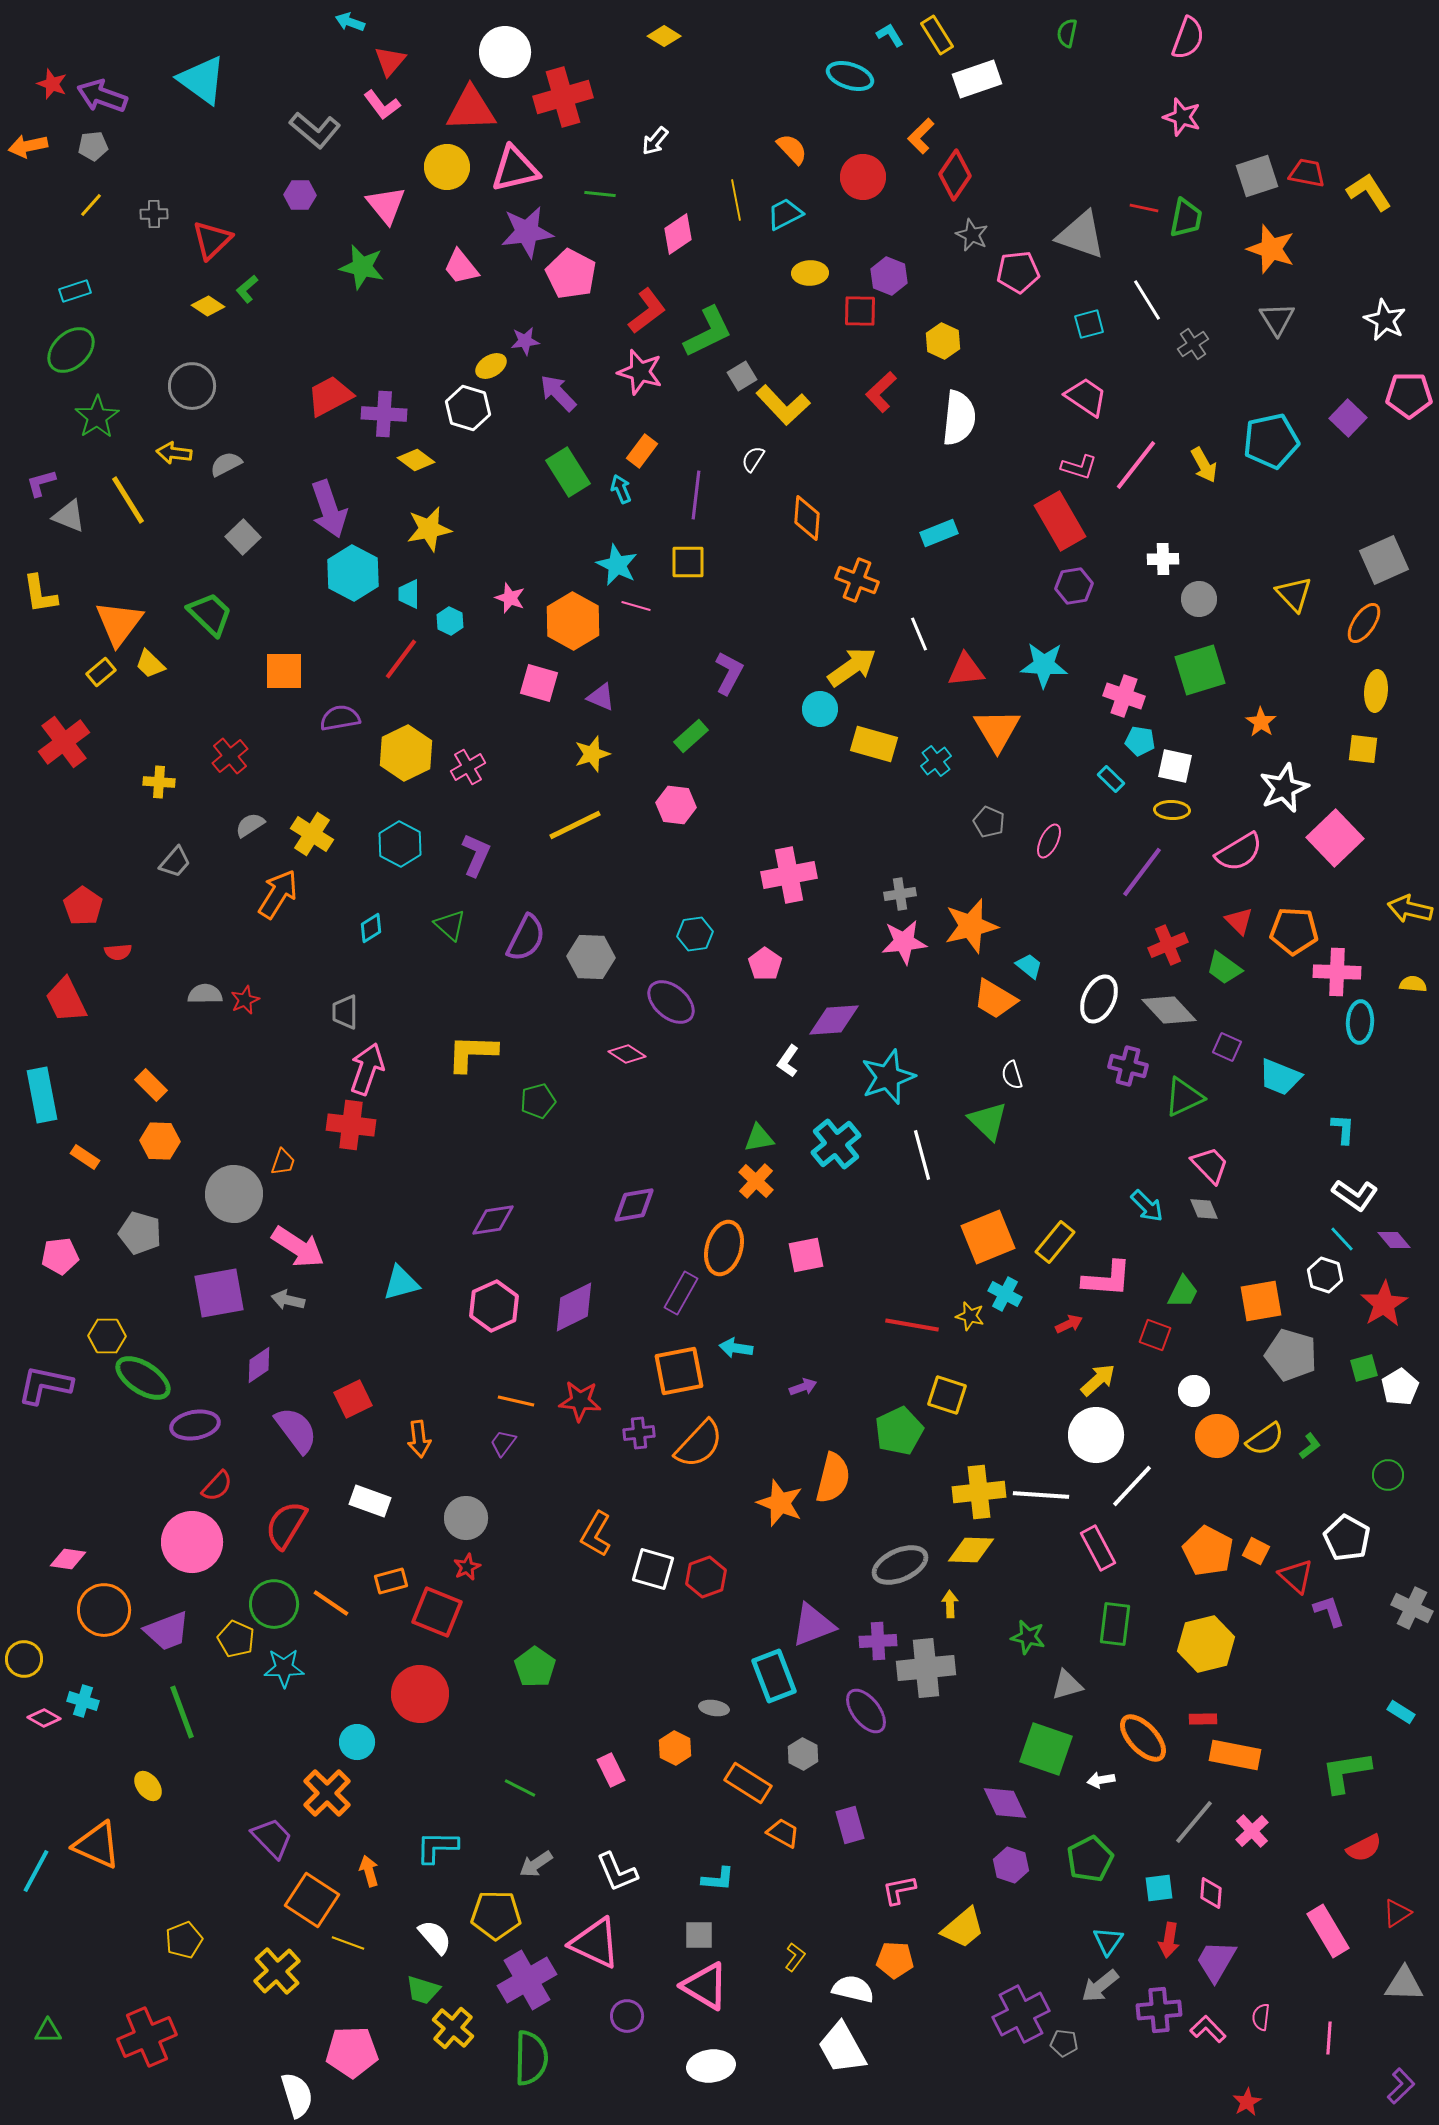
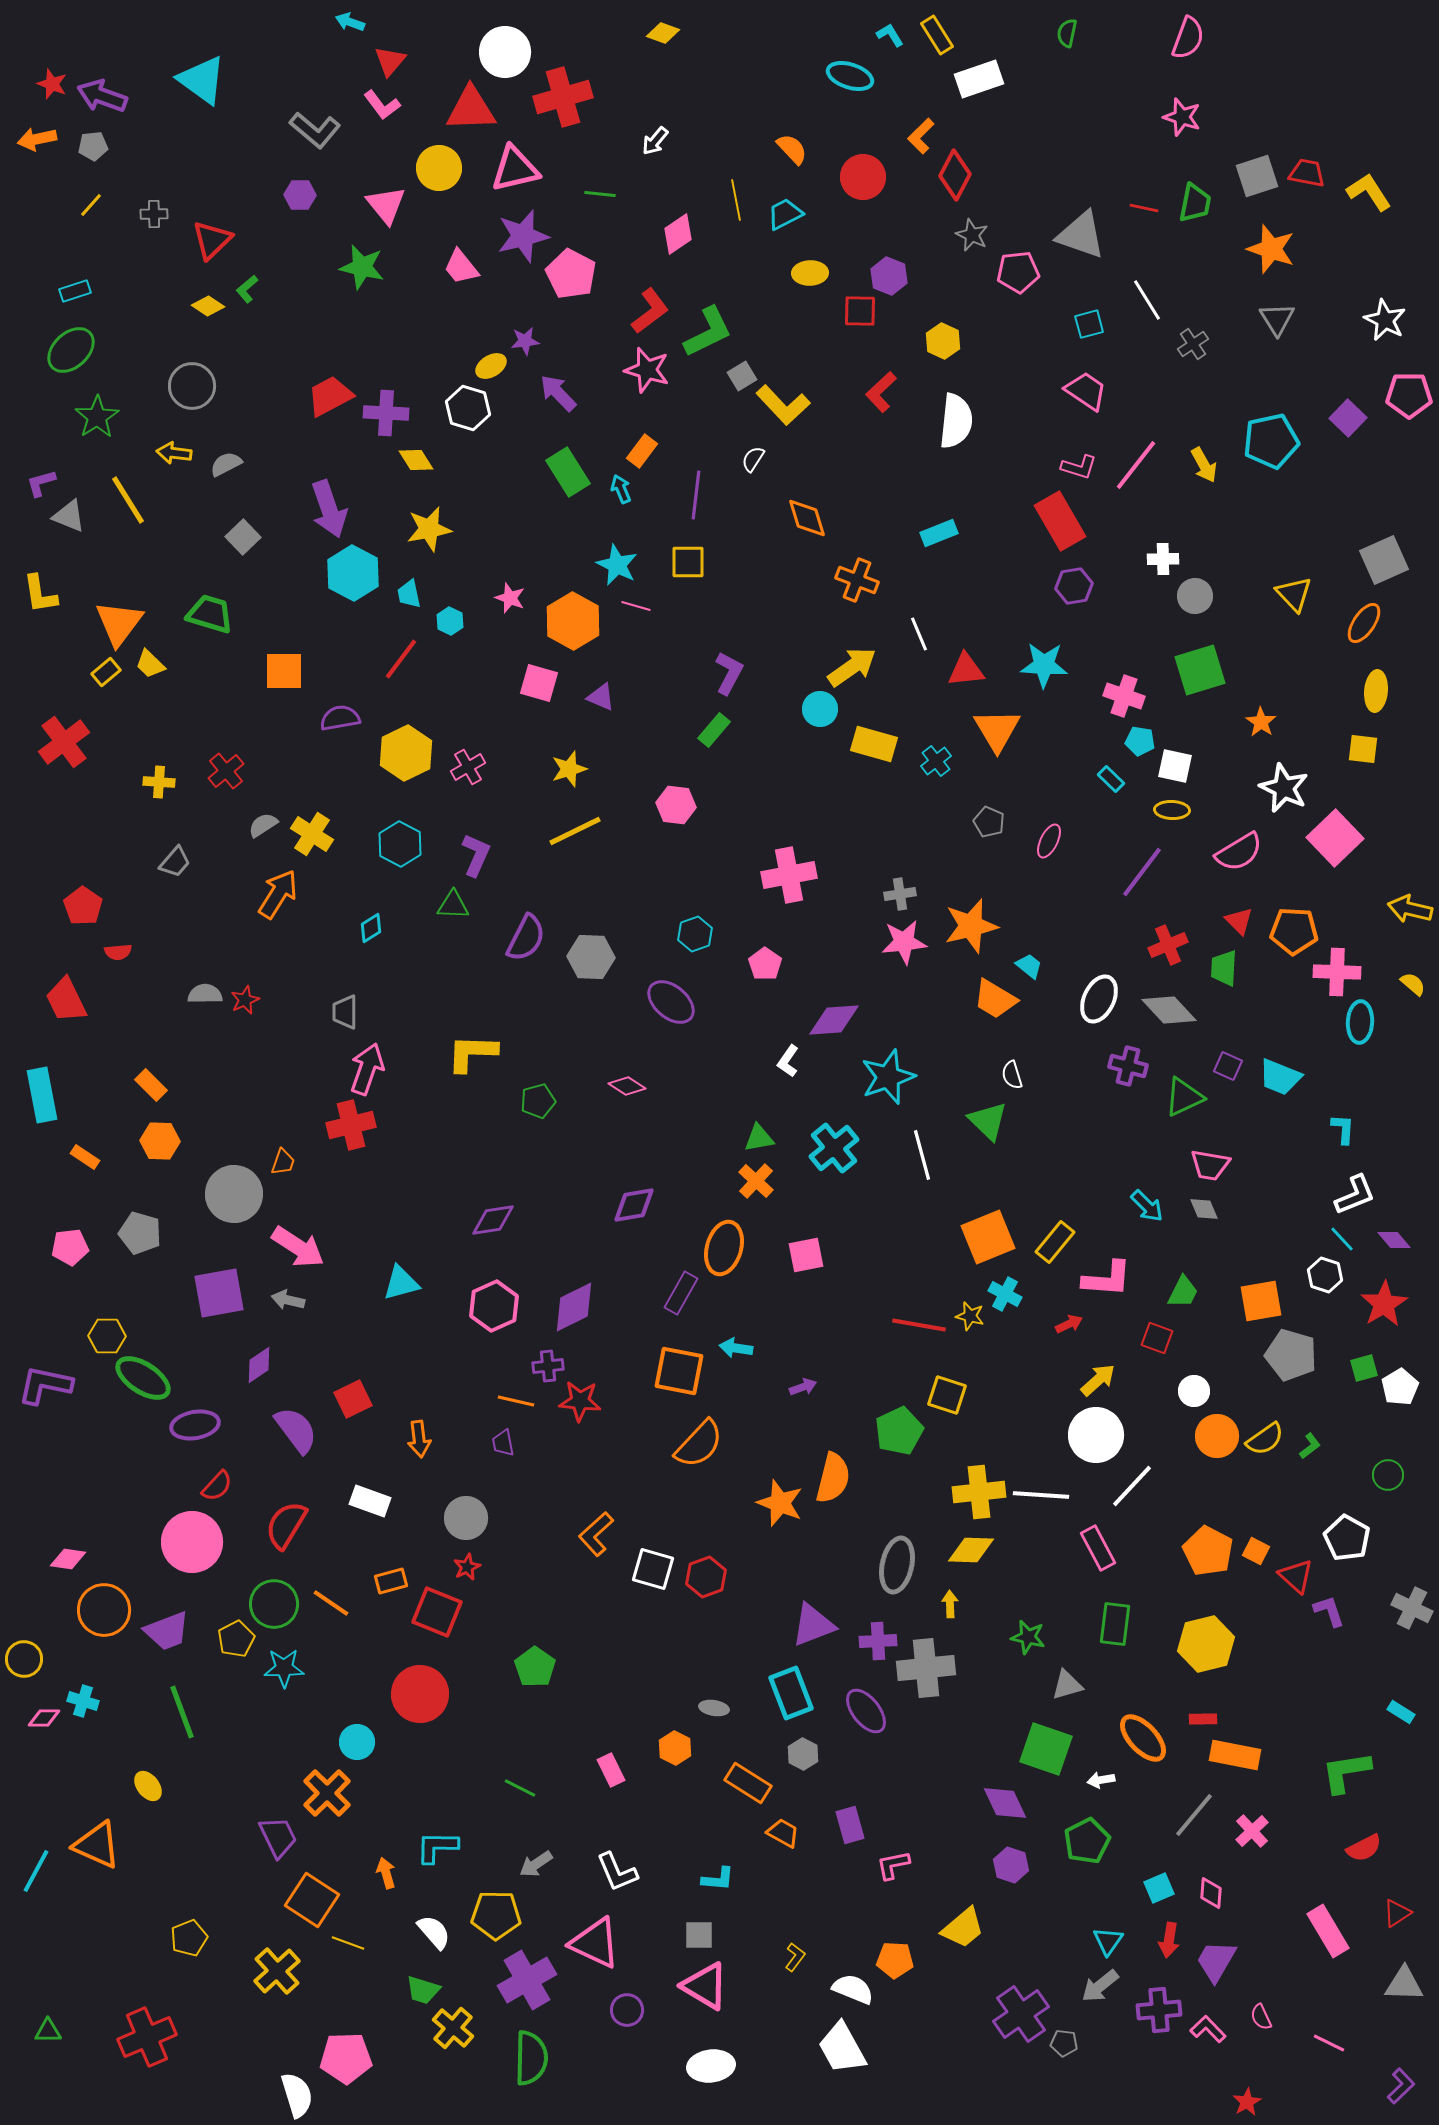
yellow diamond at (664, 36): moved 1 px left, 3 px up; rotated 12 degrees counterclockwise
white rectangle at (977, 79): moved 2 px right
orange arrow at (28, 146): moved 9 px right, 7 px up
yellow circle at (447, 167): moved 8 px left, 1 px down
red diamond at (955, 175): rotated 6 degrees counterclockwise
green trapezoid at (1186, 218): moved 9 px right, 15 px up
purple star at (527, 232): moved 4 px left, 4 px down; rotated 6 degrees counterclockwise
red L-shape at (647, 311): moved 3 px right
pink star at (640, 372): moved 7 px right, 2 px up
pink trapezoid at (1086, 397): moved 6 px up
purple cross at (384, 414): moved 2 px right, 1 px up
white semicircle at (959, 418): moved 3 px left, 3 px down
yellow diamond at (416, 460): rotated 21 degrees clockwise
orange diamond at (807, 518): rotated 21 degrees counterclockwise
cyan trapezoid at (409, 594): rotated 12 degrees counterclockwise
gray circle at (1199, 599): moved 4 px left, 3 px up
green trapezoid at (210, 614): rotated 27 degrees counterclockwise
yellow rectangle at (101, 672): moved 5 px right
green rectangle at (691, 736): moved 23 px right, 6 px up; rotated 8 degrees counterclockwise
yellow star at (592, 754): moved 23 px left, 15 px down
red cross at (230, 756): moved 4 px left, 15 px down
white star at (1284, 788): rotated 24 degrees counterclockwise
gray semicircle at (250, 825): moved 13 px right
yellow line at (575, 825): moved 6 px down
green triangle at (450, 925): moved 3 px right, 20 px up; rotated 40 degrees counterclockwise
cyan hexagon at (695, 934): rotated 12 degrees counterclockwise
green trapezoid at (1224, 968): rotated 57 degrees clockwise
yellow semicircle at (1413, 984): rotated 36 degrees clockwise
purple square at (1227, 1047): moved 1 px right, 19 px down
pink diamond at (627, 1054): moved 32 px down
red cross at (351, 1125): rotated 21 degrees counterclockwise
cyan cross at (836, 1144): moved 2 px left, 4 px down
pink trapezoid at (1210, 1165): rotated 144 degrees clockwise
white L-shape at (1355, 1195): rotated 57 degrees counterclockwise
pink pentagon at (60, 1256): moved 10 px right, 9 px up
red line at (912, 1325): moved 7 px right
red square at (1155, 1335): moved 2 px right, 3 px down
orange square at (679, 1371): rotated 22 degrees clockwise
purple cross at (639, 1433): moved 91 px left, 67 px up
purple trapezoid at (503, 1443): rotated 48 degrees counterclockwise
orange L-shape at (596, 1534): rotated 18 degrees clockwise
gray ellipse at (900, 1565): moved 3 px left; rotated 54 degrees counterclockwise
yellow pentagon at (236, 1639): rotated 21 degrees clockwise
cyan rectangle at (774, 1676): moved 17 px right, 17 px down
pink diamond at (44, 1718): rotated 28 degrees counterclockwise
gray line at (1194, 1822): moved 7 px up
purple trapezoid at (272, 1838): moved 6 px right, 1 px up; rotated 18 degrees clockwise
green pentagon at (1090, 1859): moved 3 px left, 18 px up
orange arrow at (369, 1871): moved 17 px right, 2 px down
cyan square at (1159, 1888): rotated 16 degrees counterclockwise
pink L-shape at (899, 1890): moved 6 px left, 25 px up
white semicircle at (435, 1937): moved 1 px left, 5 px up
yellow pentagon at (184, 1940): moved 5 px right, 2 px up
white semicircle at (853, 1989): rotated 9 degrees clockwise
purple cross at (1021, 2014): rotated 8 degrees counterclockwise
purple circle at (627, 2016): moved 6 px up
pink semicircle at (1261, 2017): rotated 32 degrees counterclockwise
pink line at (1329, 2038): moved 5 px down; rotated 68 degrees counterclockwise
pink pentagon at (352, 2052): moved 6 px left, 6 px down
